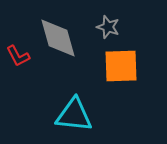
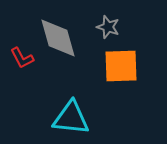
red L-shape: moved 4 px right, 2 px down
cyan triangle: moved 3 px left, 3 px down
